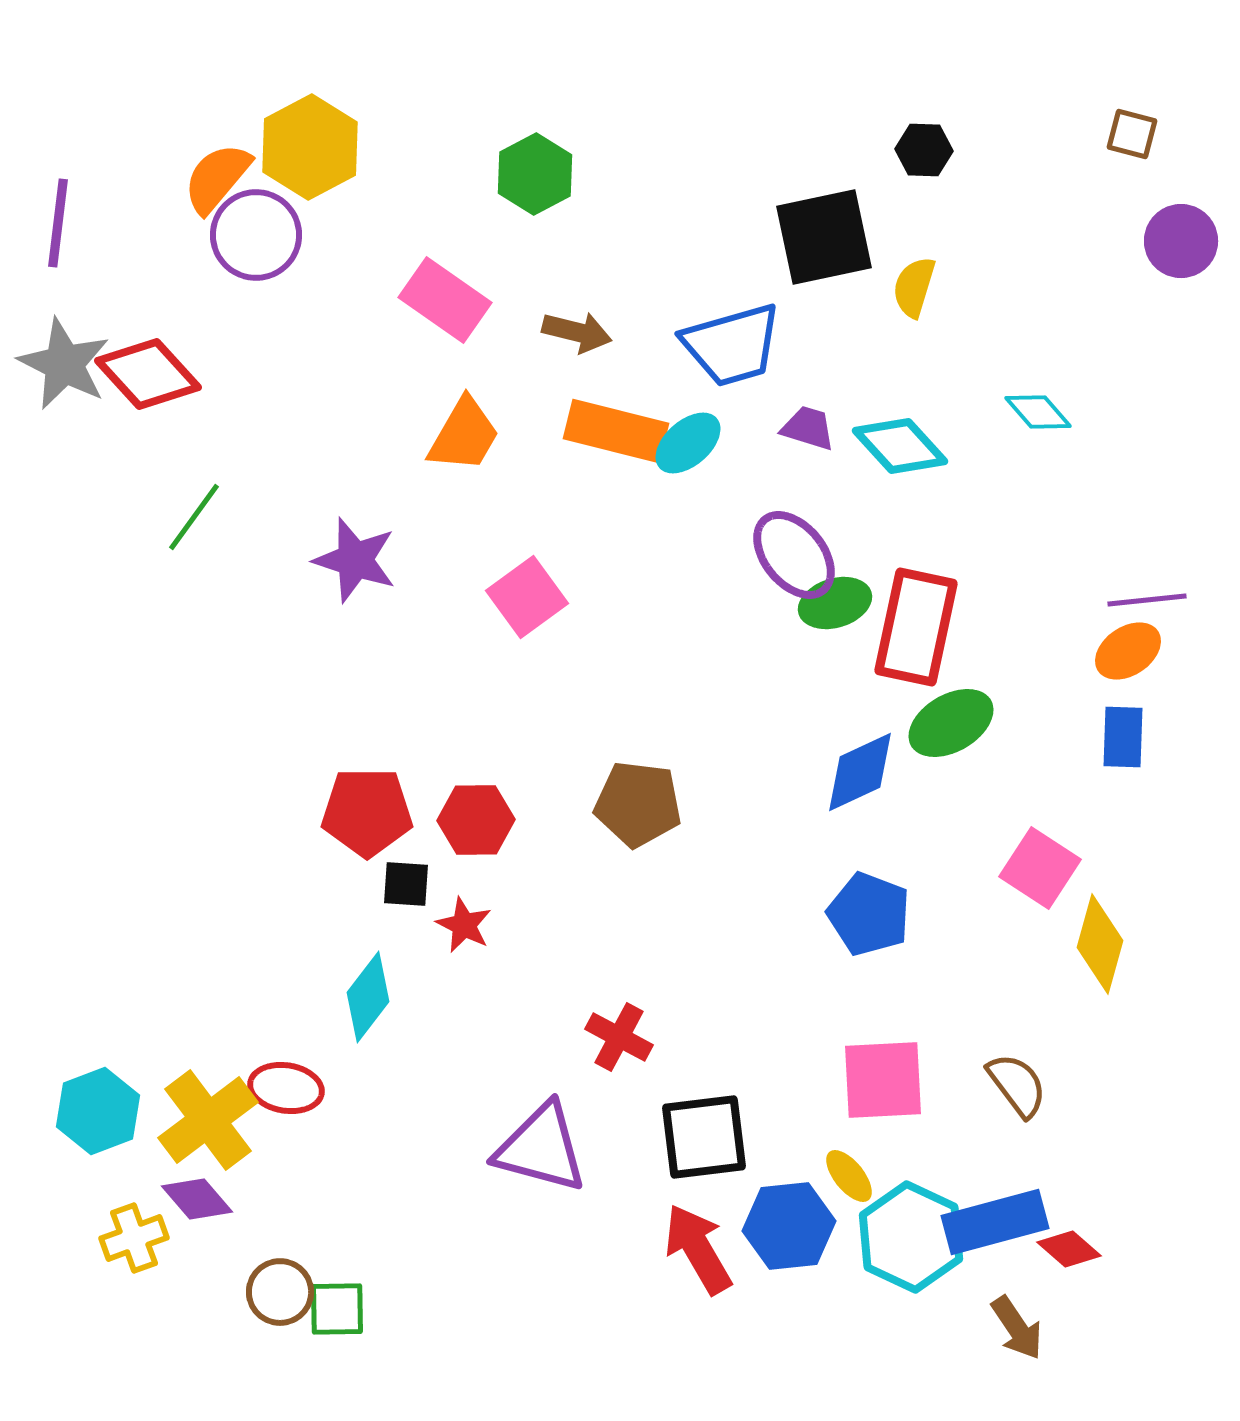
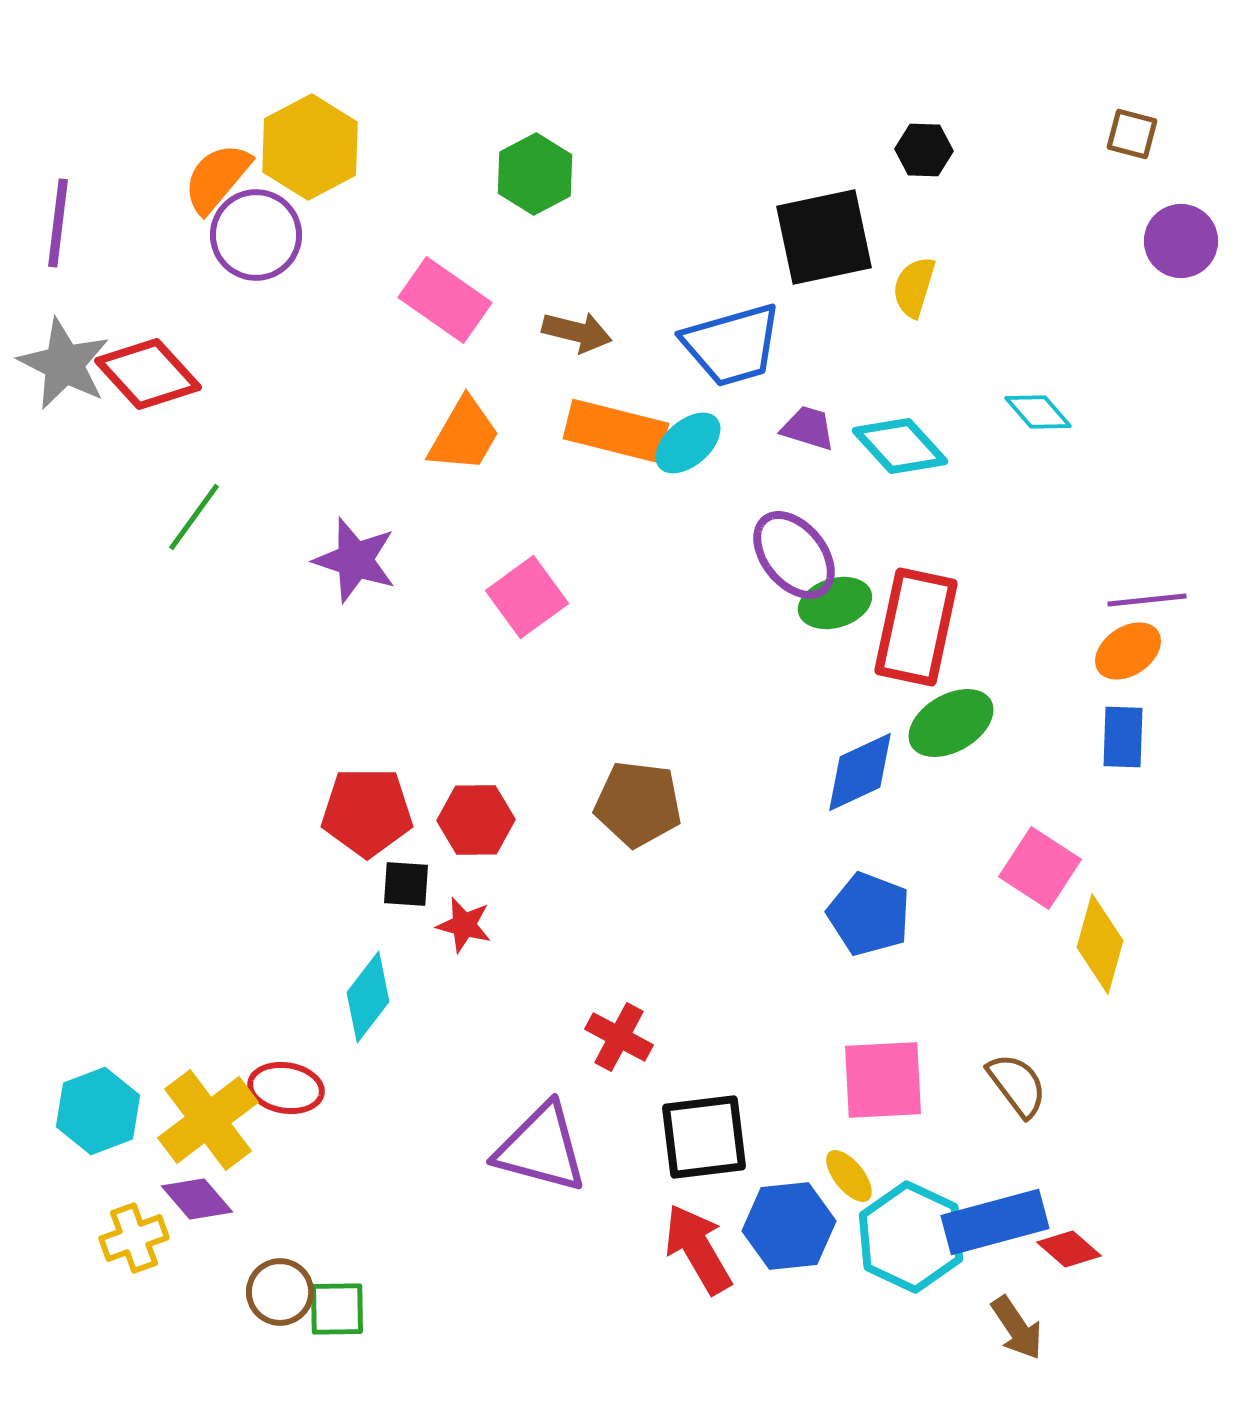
red star at (464, 925): rotated 12 degrees counterclockwise
